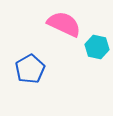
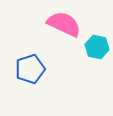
blue pentagon: rotated 12 degrees clockwise
